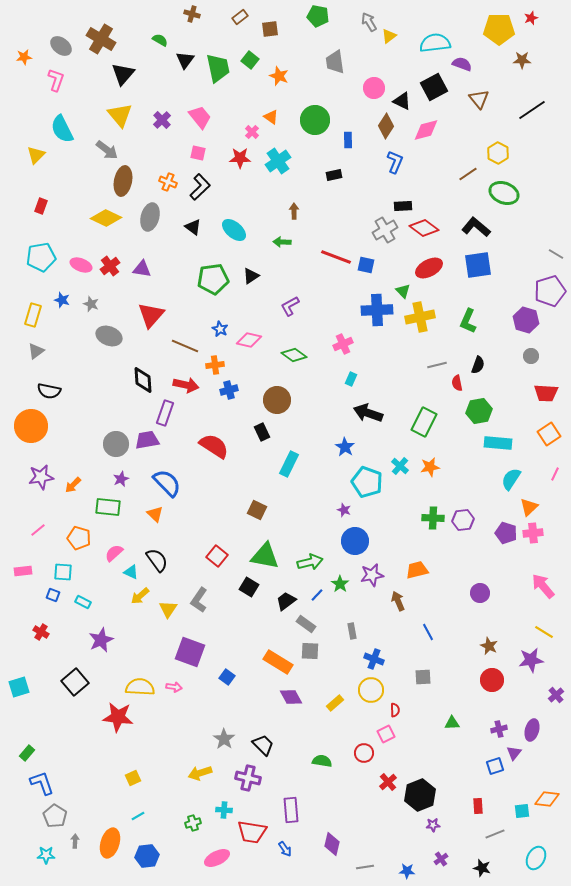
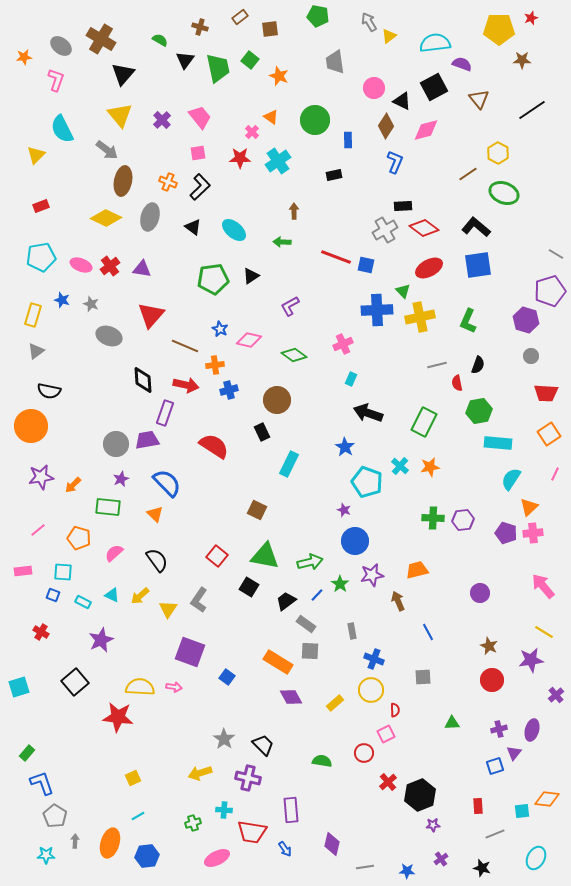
brown cross at (192, 14): moved 8 px right, 13 px down
pink square at (198, 153): rotated 21 degrees counterclockwise
red rectangle at (41, 206): rotated 49 degrees clockwise
cyan triangle at (131, 572): moved 19 px left, 23 px down
